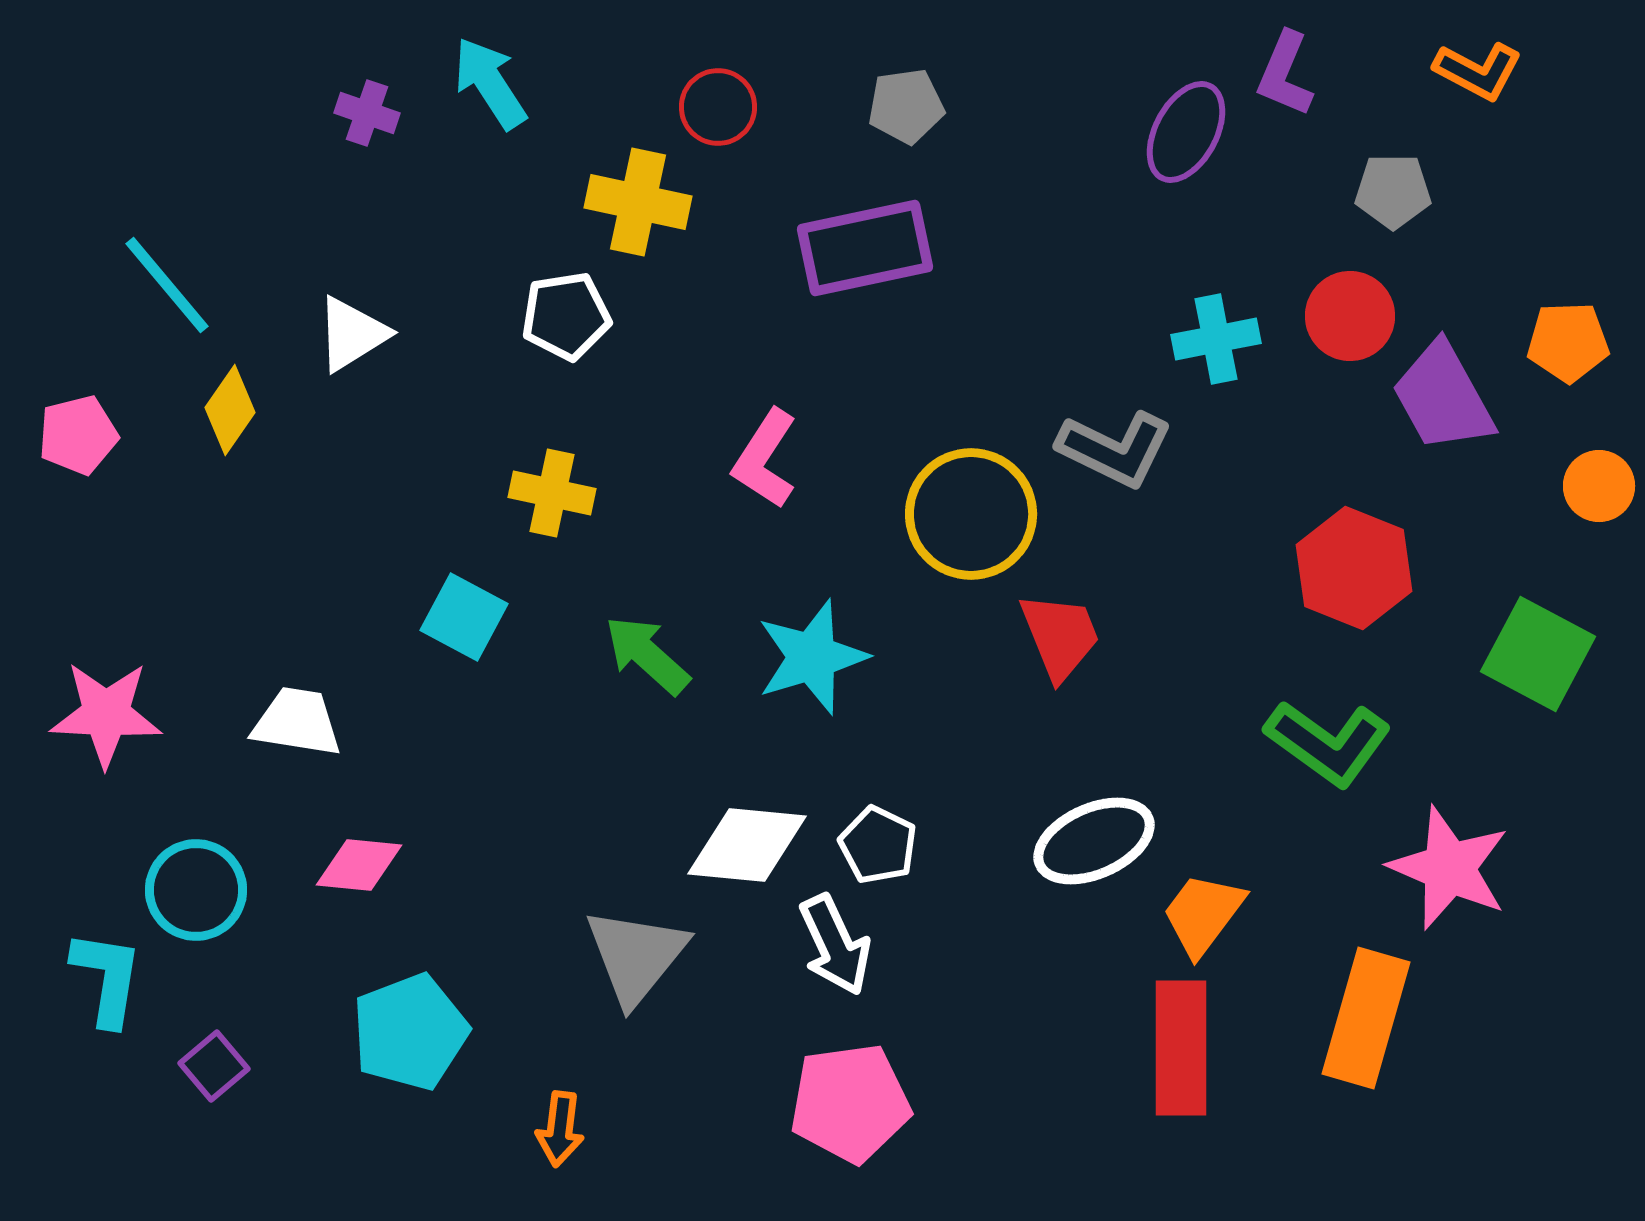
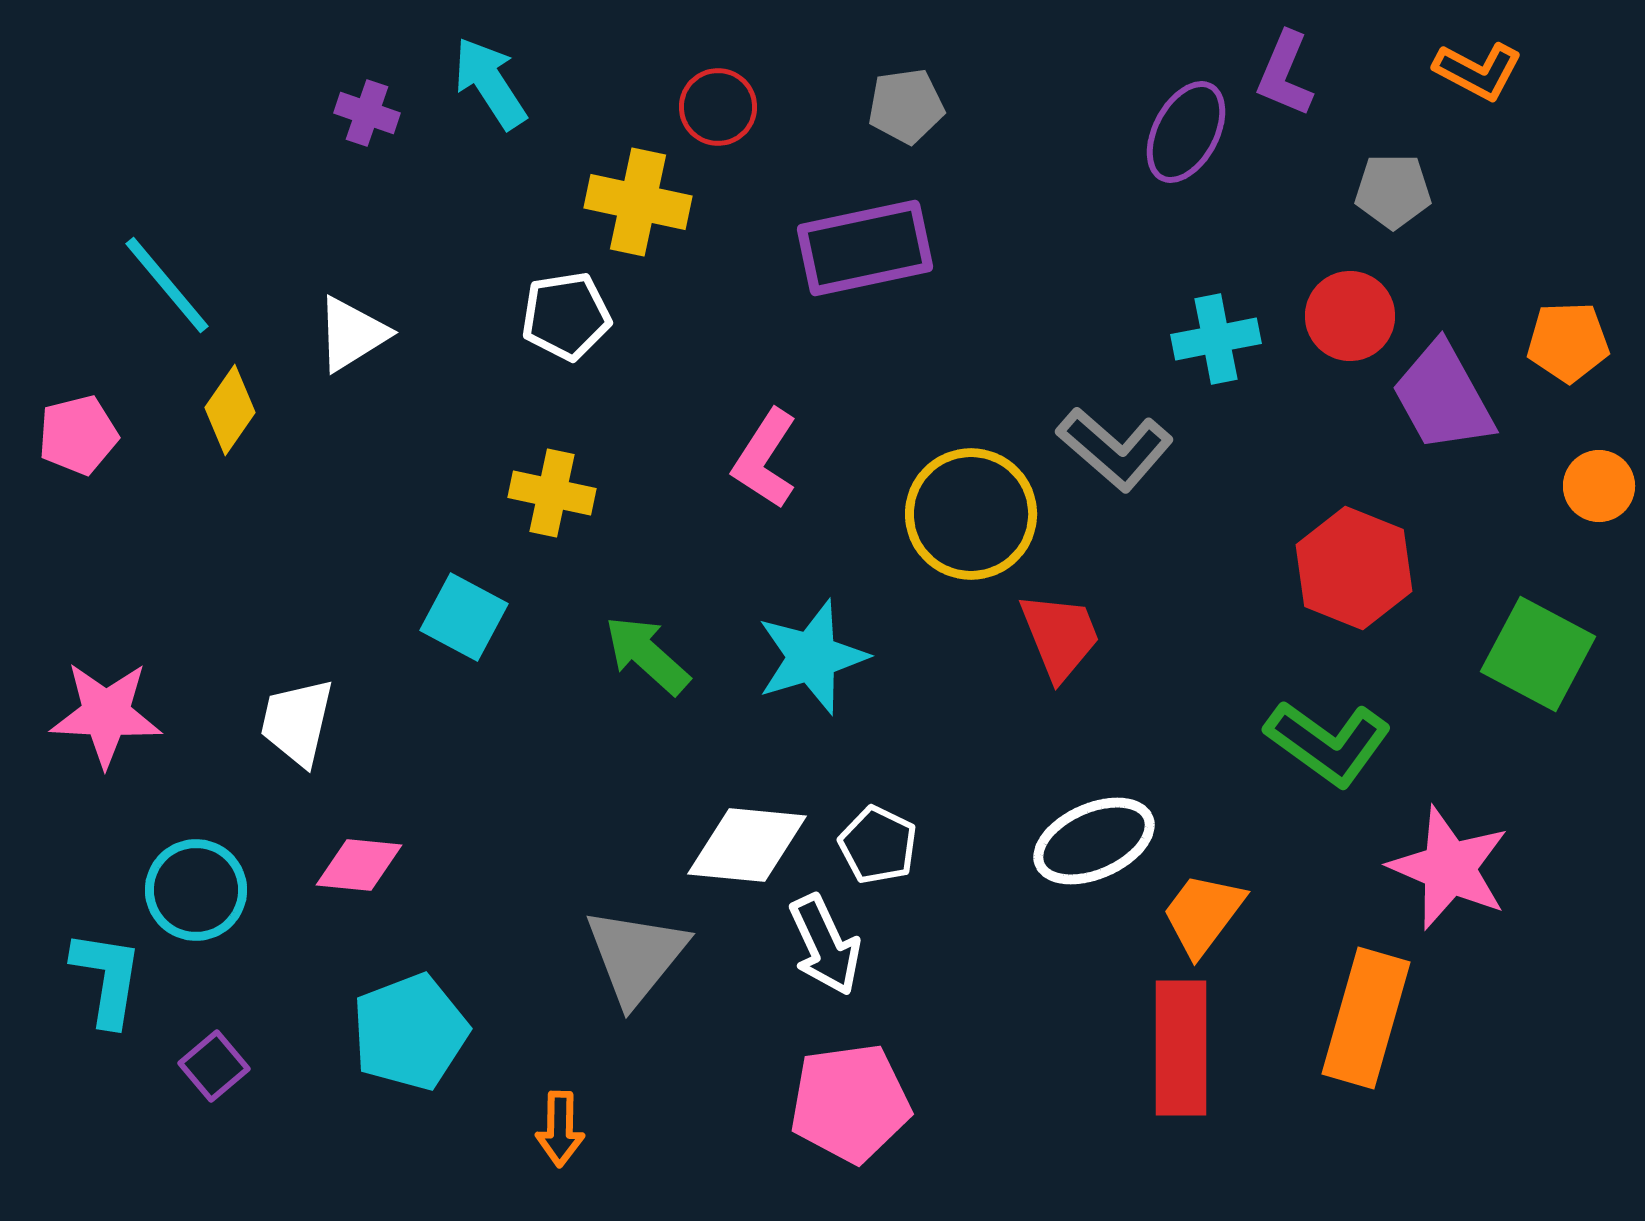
gray L-shape at (1115, 449): rotated 15 degrees clockwise
white trapezoid at (297, 722): rotated 86 degrees counterclockwise
white arrow at (835, 945): moved 10 px left
orange arrow at (560, 1129): rotated 6 degrees counterclockwise
